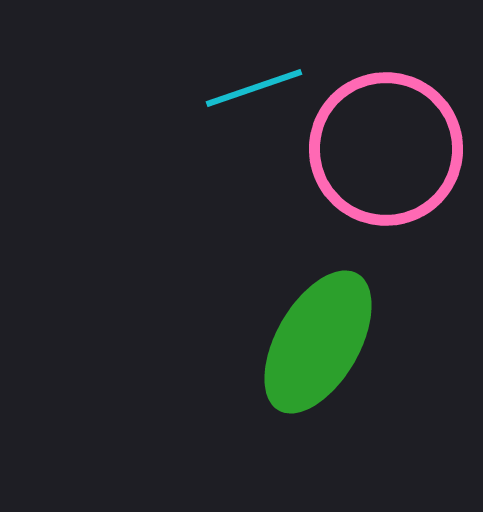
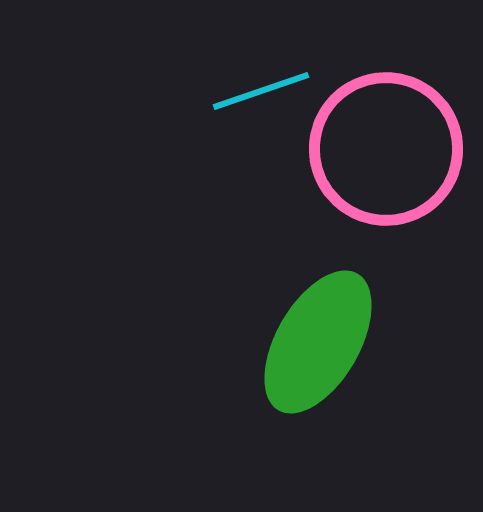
cyan line: moved 7 px right, 3 px down
